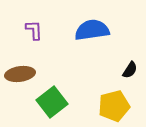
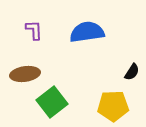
blue semicircle: moved 5 px left, 2 px down
black semicircle: moved 2 px right, 2 px down
brown ellipse: moved 5 px right
yellow pentagon: moved 1 px left; rotated 12 degrees clockwise
